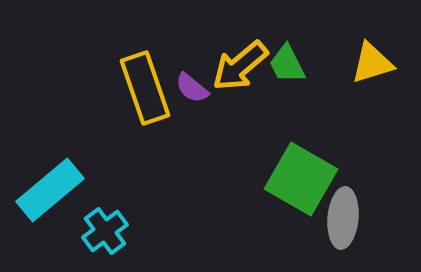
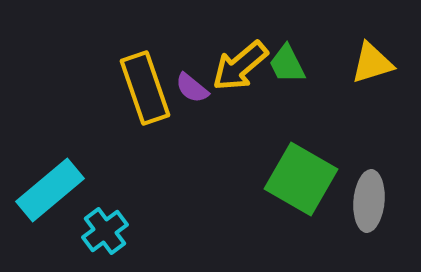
gray ellipse: moved 26 px right, 17 px up
